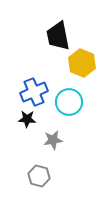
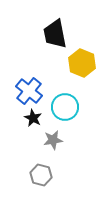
black trapezoid: moved 3 px left, 2 px up
blue cross: moved 5 px left, 1 px up; rotated 28 degrees counterclockwise
cyan circle: moved 4 px left, 5 px down
black star: moved 6 px right, 1 px up; rotated 24 degrees clockwise
gray hexagon: moved 2 px right, 1 px up
